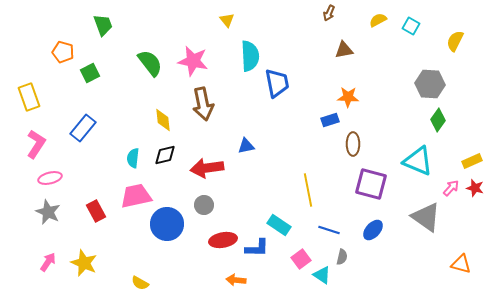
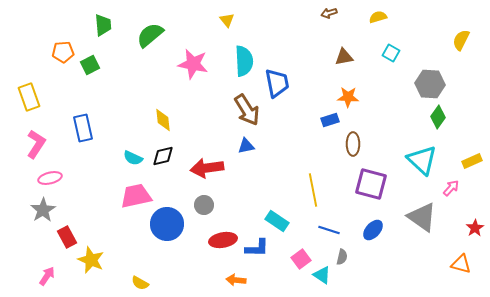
brown arrow at (329, 13): rotated 49 degrees clockwise
yellow semicircle at (378, 20): moved 3 px up; rotated 12 degrees clockwise
green trapezoid at (103, 25): rotated 15 degrees clockwise
cyan square at (411, 26): moved 20 px left, 27 px down
yellow semicircle at (455, 41): moved 6 px right, 1 px up
brown triangle at (344, 50): moved 7 px down
orange pentagon at (63, 52): rotated 20 degrees counterclockwise
cyan semicircle at (250, 56): moved 6 px left, 5 px down
pink star at (193, 61): moved 3 px down
green semicircle at (150, 63): moved 28 px up; rotated 92 degrees counterclockwise
green square at (90, 73): moved 8 px up
brown arrow at (203, 104): moved 44 px right, 6 px down; rotated 20 degrees counterclockwise
green diamond at (438, 120): moved 3 px up
blue rectangle at (83, 128): rotated 52 degrees counterclockwise
black diamond at (165, 155): moved 2 px left, 1 px down
cyan semicircle at (133, 158): rotated 72 degrees counterclockwise
cyan triangle at (418, 161): moved 4 px right, 1 px up; rotated 20 degrees clockwise
red star at (475, 188): moved 40 px down; rotated 24 degrees clockwise
yellow line at (308, 190): moved 5 px right
red rectangle at (96, 211): moved 29 px left, 26 px down
gray star at (48, 212): moved 5 px left, 2 px up; rotated 15 degrees clockwise
gray triangle at (426, 217): moved 4 px left
cyan rectangle at (279, 225): moved 2 px left, 4 px up
pink arrow at (48, 262): moved 1 px left, 14 px down
yellow star at (84, 263): moved 7 px right, 3 px up
